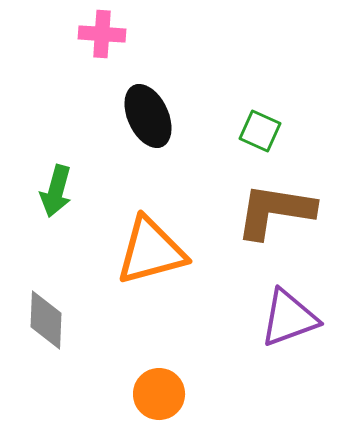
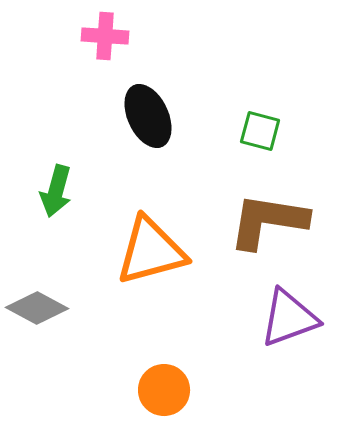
pink cross: moved 3 px right, 2 px down
green square: rotated 9 degrees counterclockwise
brown L-shape: moved 7 px left, 10 px down
gray diamond: moved 9 px left, 12 px up; rotated 64 degrees counterclockwise
orange circle: moved 5 px right, 4 px up
